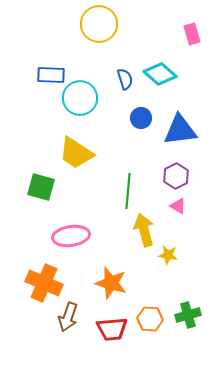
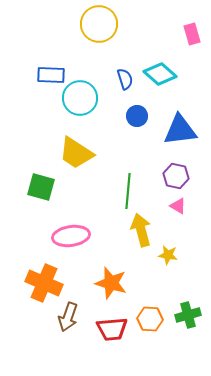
blue circle: moved 4 px left, 2 px up
purple hexagon: rotated 20 degrees counterclockwise
yellow arrow: moved 3 px left
